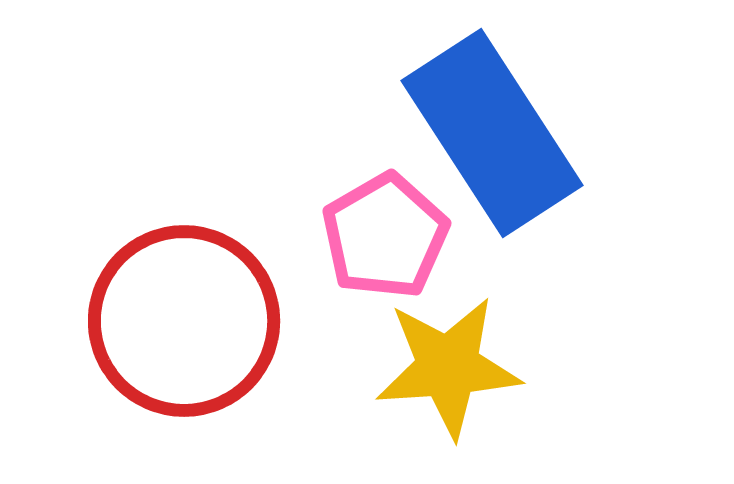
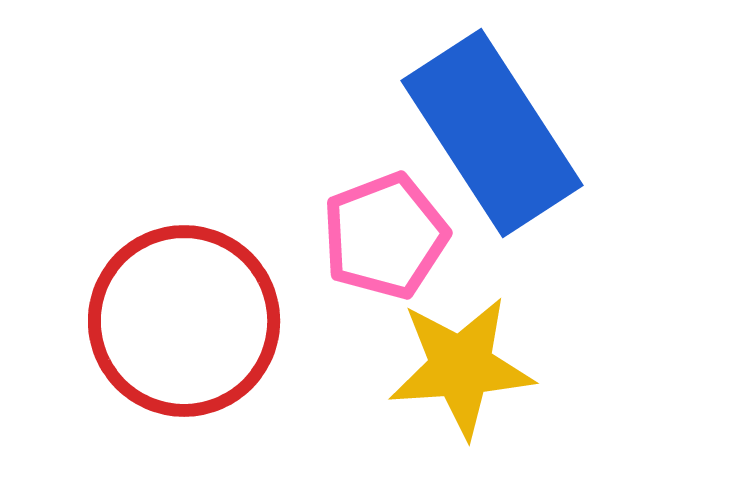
pink pentagon: rotated 9 degrees clockwise
yellow star: moved 13 px right
